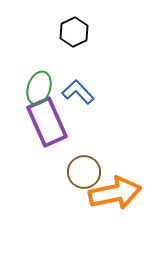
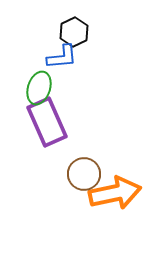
blue L-shape: moved 16 px left, 35 px up; rotated 128 degrees clockwise
brown circle: moved 2 px down
